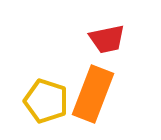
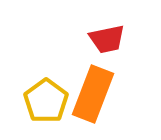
yellow pentagon: rotated 18 degrees clockwise
